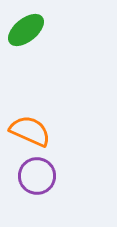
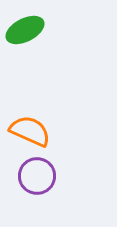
green ellipse: moved 1 px left; rotated 12 degrees clockwise
